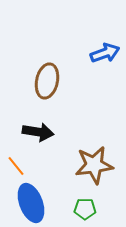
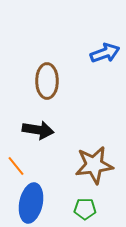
brown ellipse: rotated 12 degrees counterclockwise
black arrow: moved 2 px up
blue ellipse: rotated 33 degrees clockwise
